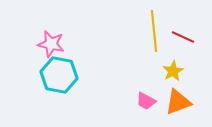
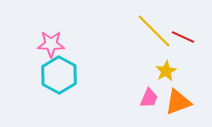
yellow line: rotated 39 degrees counterclockwise
pink star: rotated 12 degrees counterclockwise
yellow star: moved 7 px left
cyan hexagon: rotated 18 degrees clockwise
pink trapezoid: moved 3 px right, 3 px up; rotated 95 degrees counterclockwise
